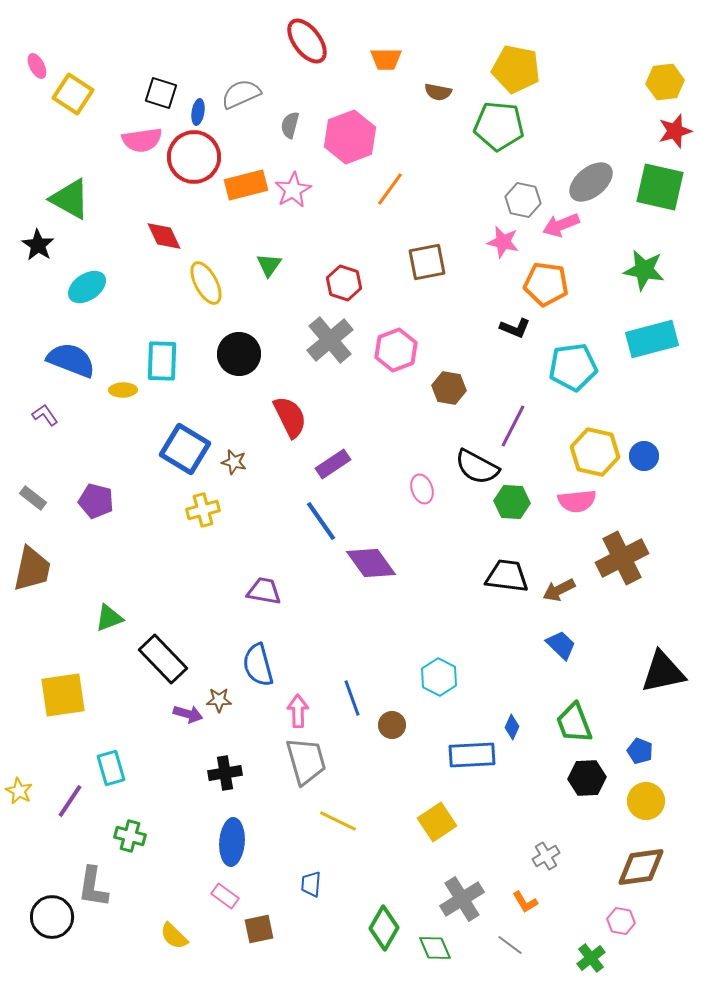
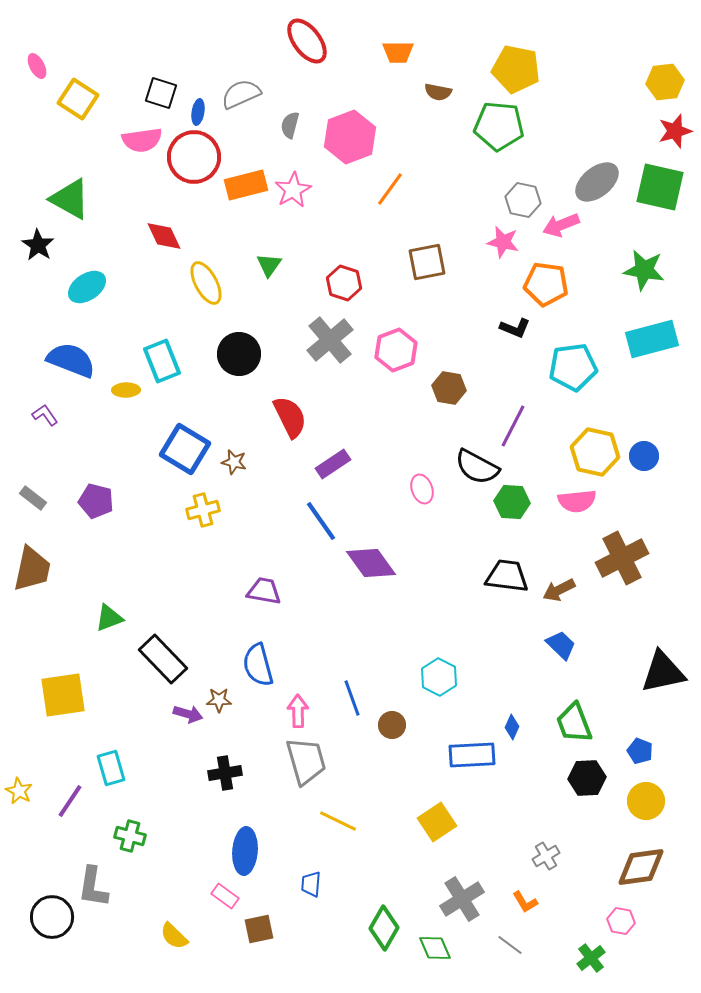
orange trapezoid at (386, 59): moved 12 px right, 7 px up
yellow square at (73, 94): moved 5 px right, 5 px down
gray ellipse at (591, 182): moved 6 px right
cyan rectangle at (162, 361): rotated 24 degrees counterclockwise
yellow ellipse at (123, 390): moved 3 px right
blue ellipse at (232, 842): moved 13 px right, 9 px down
